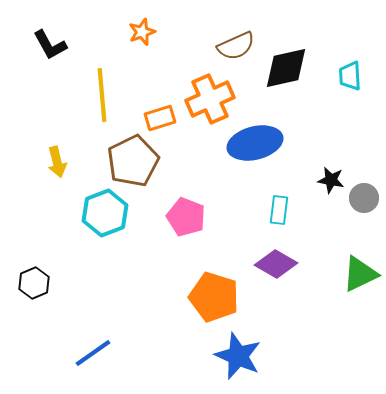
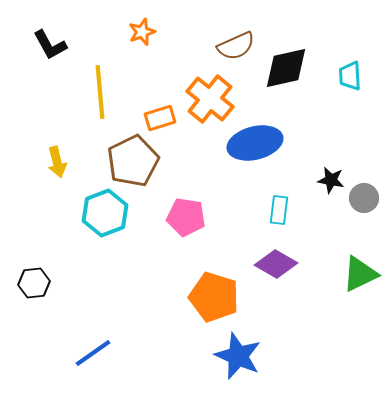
yellow line: moved 2 px left, 3 px up
orange cross: rotated 27 degrees counterclockwise
pink pentagon: rotated 12 degrees counterclockwise
black hexagon: rotated 16 degrees clockwise
